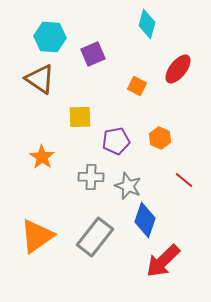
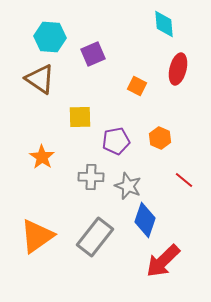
cyan diamond: moved 17 px right; rotated 20 degrees counterclockwise
red ellipse: rotated 24 degrees counterclockwise
